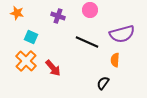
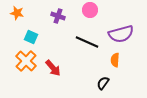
purple semicircle: moved 1 px left
